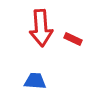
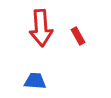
red rectangle: moved 5 px right, 3 px up; rotated 36 degrees clockwise
